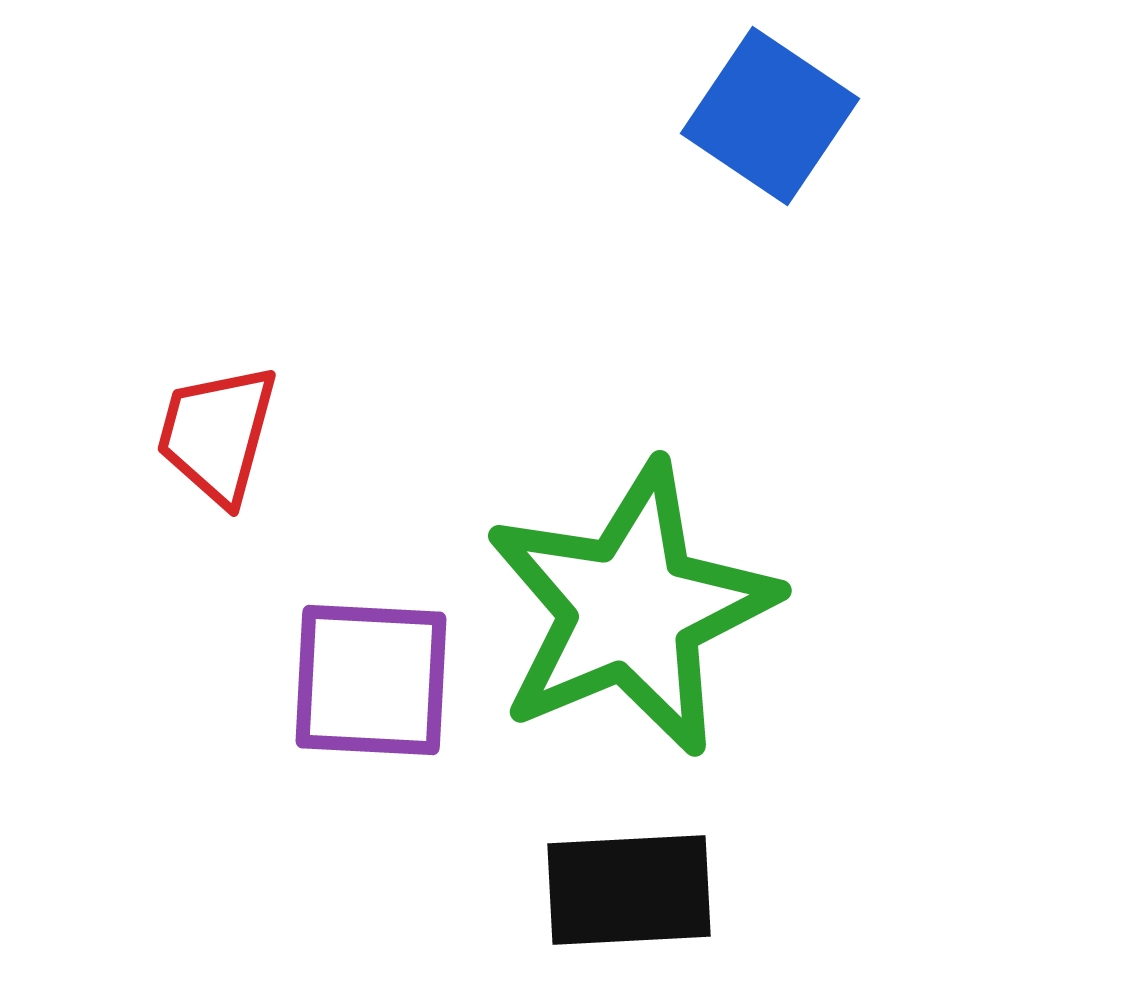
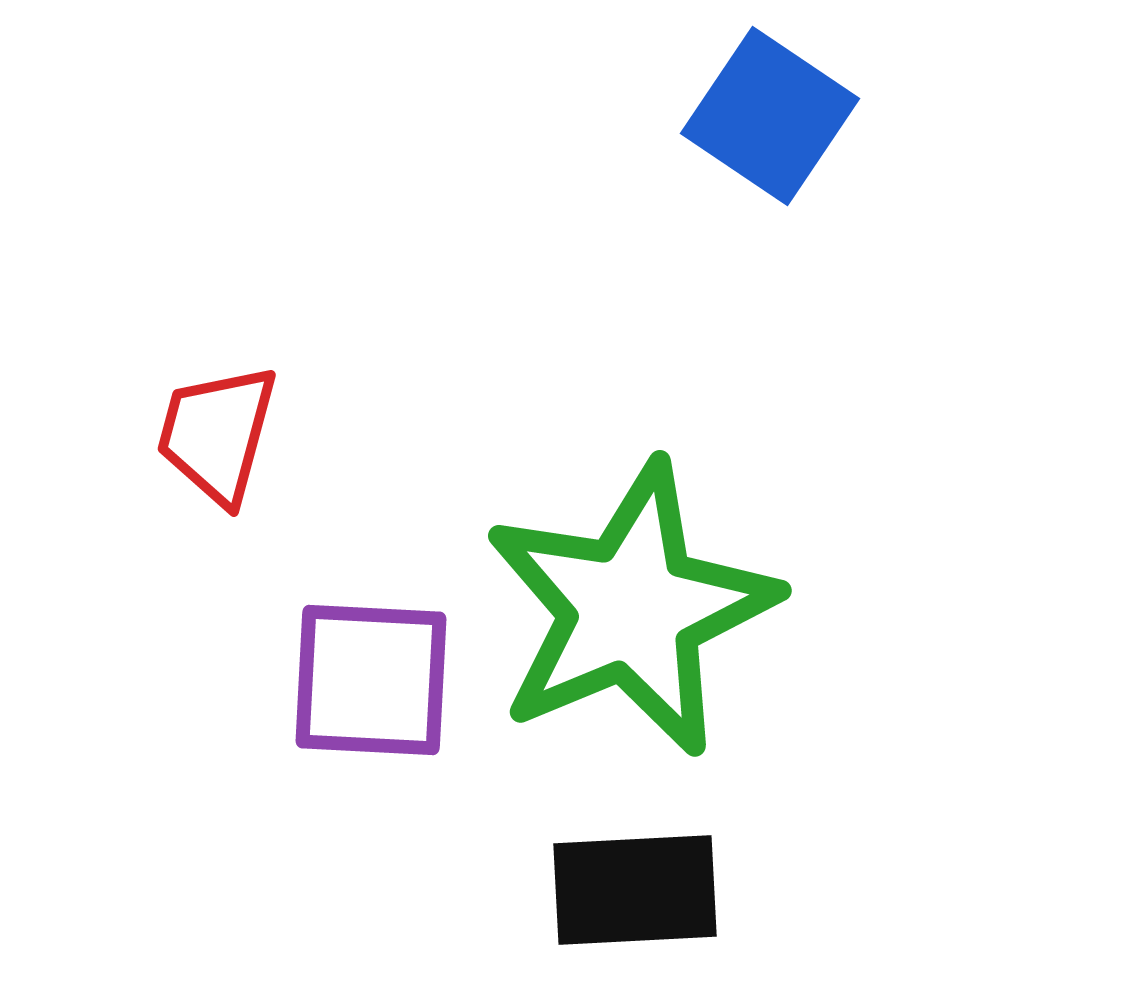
black rectangle: moved 6 px right
